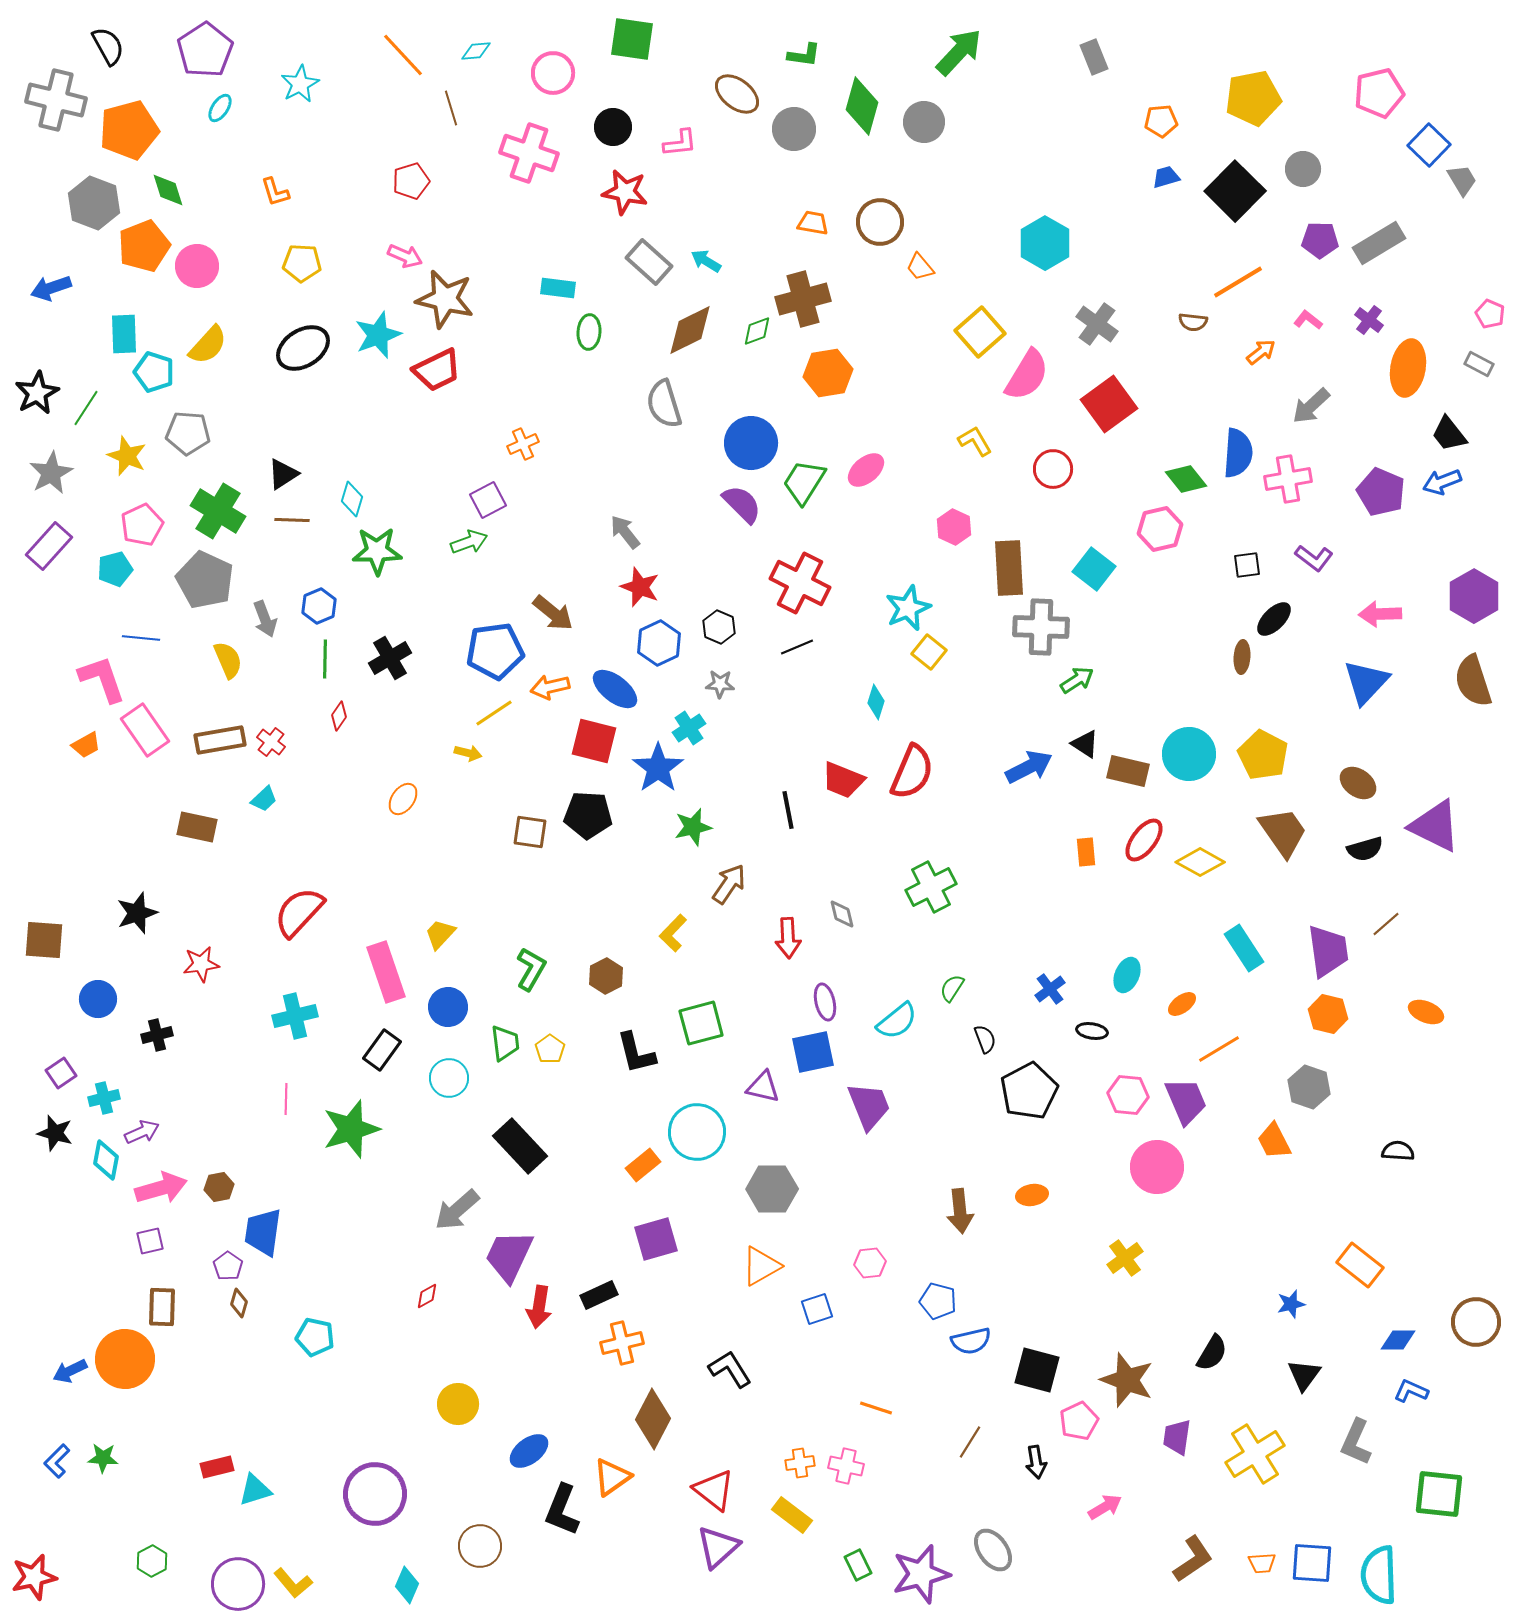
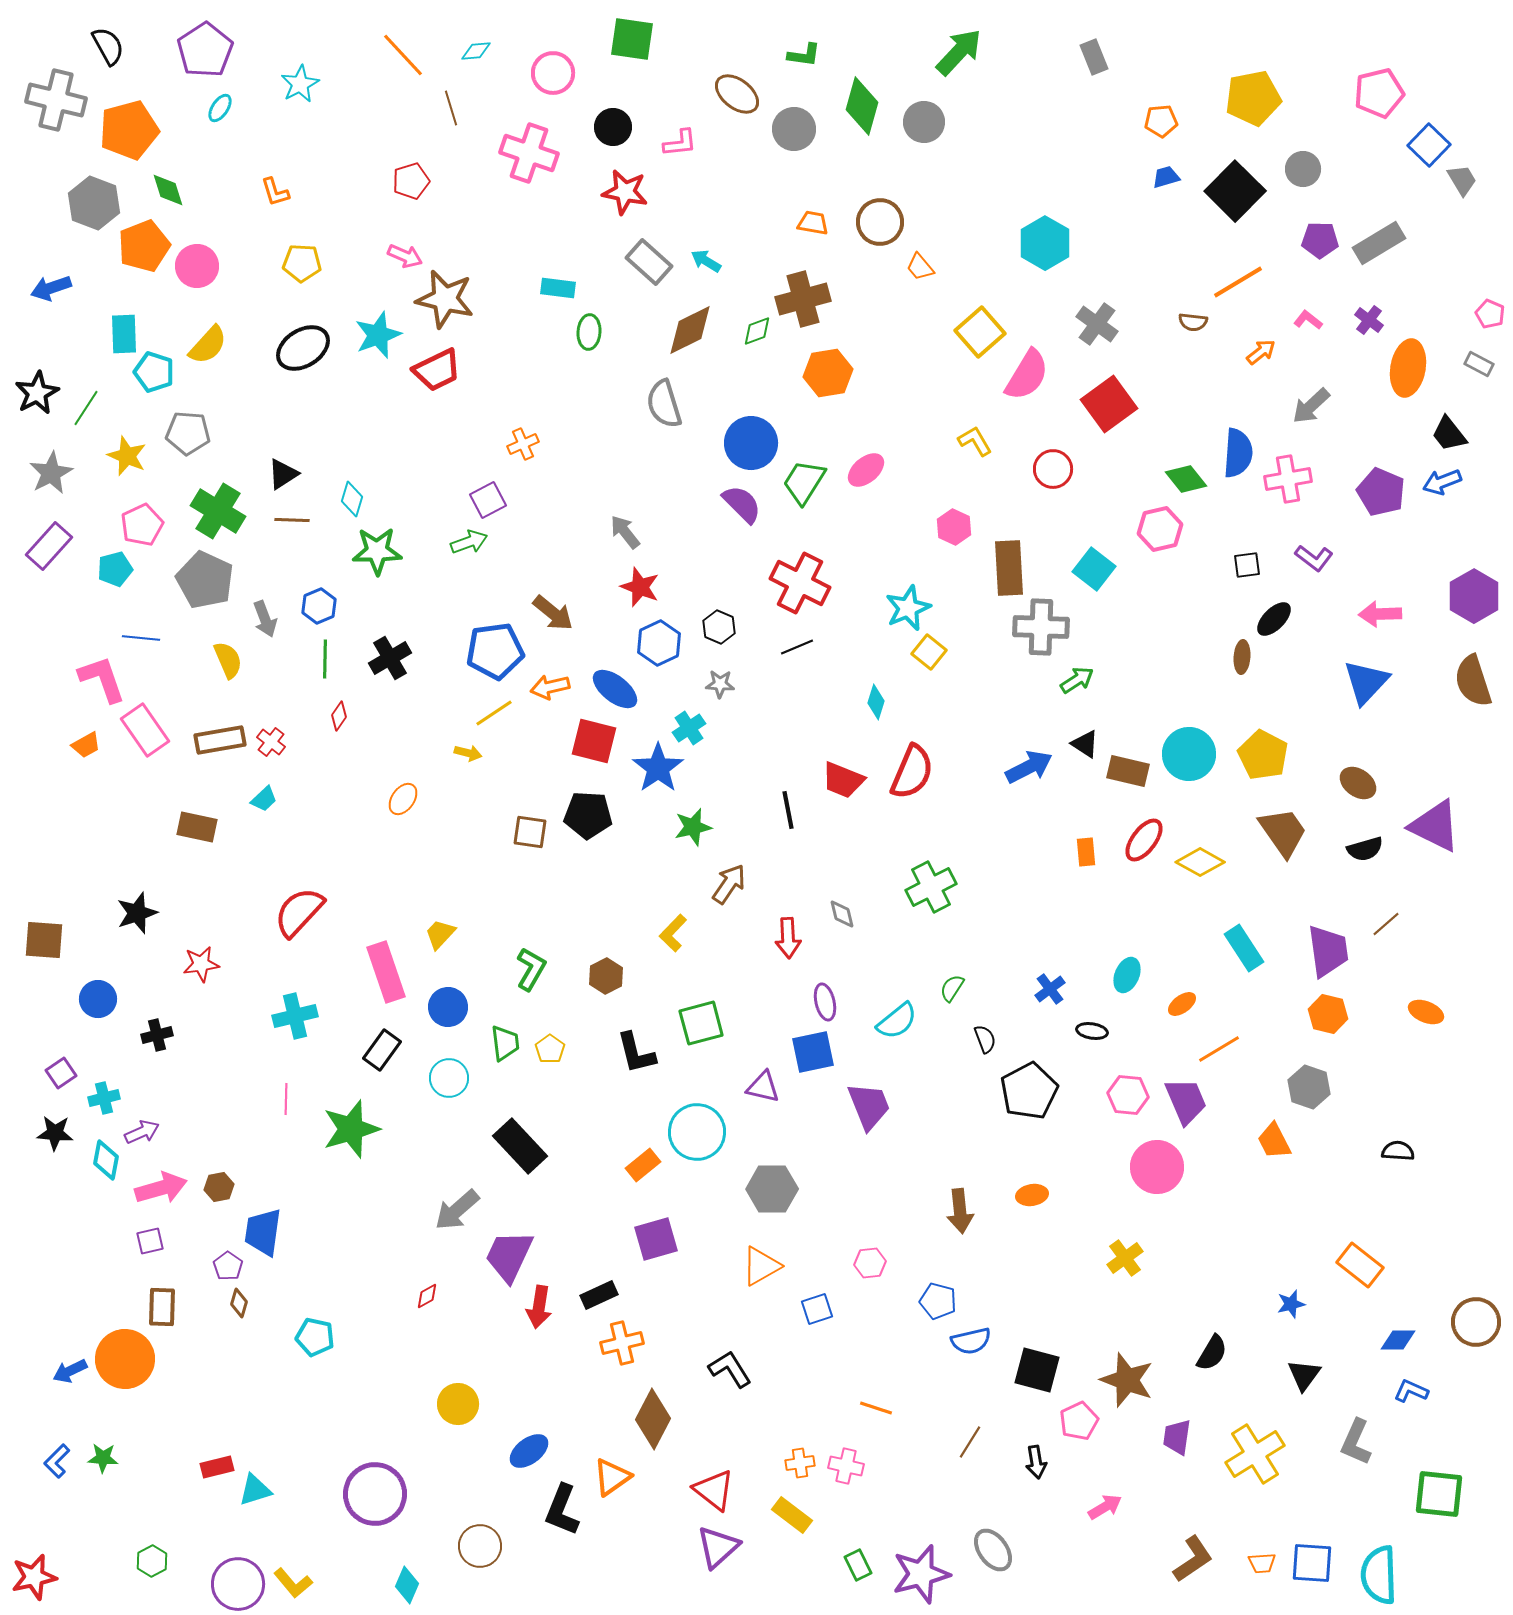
black star at (55, 1133): rotated 12 degrees counterclockwise
